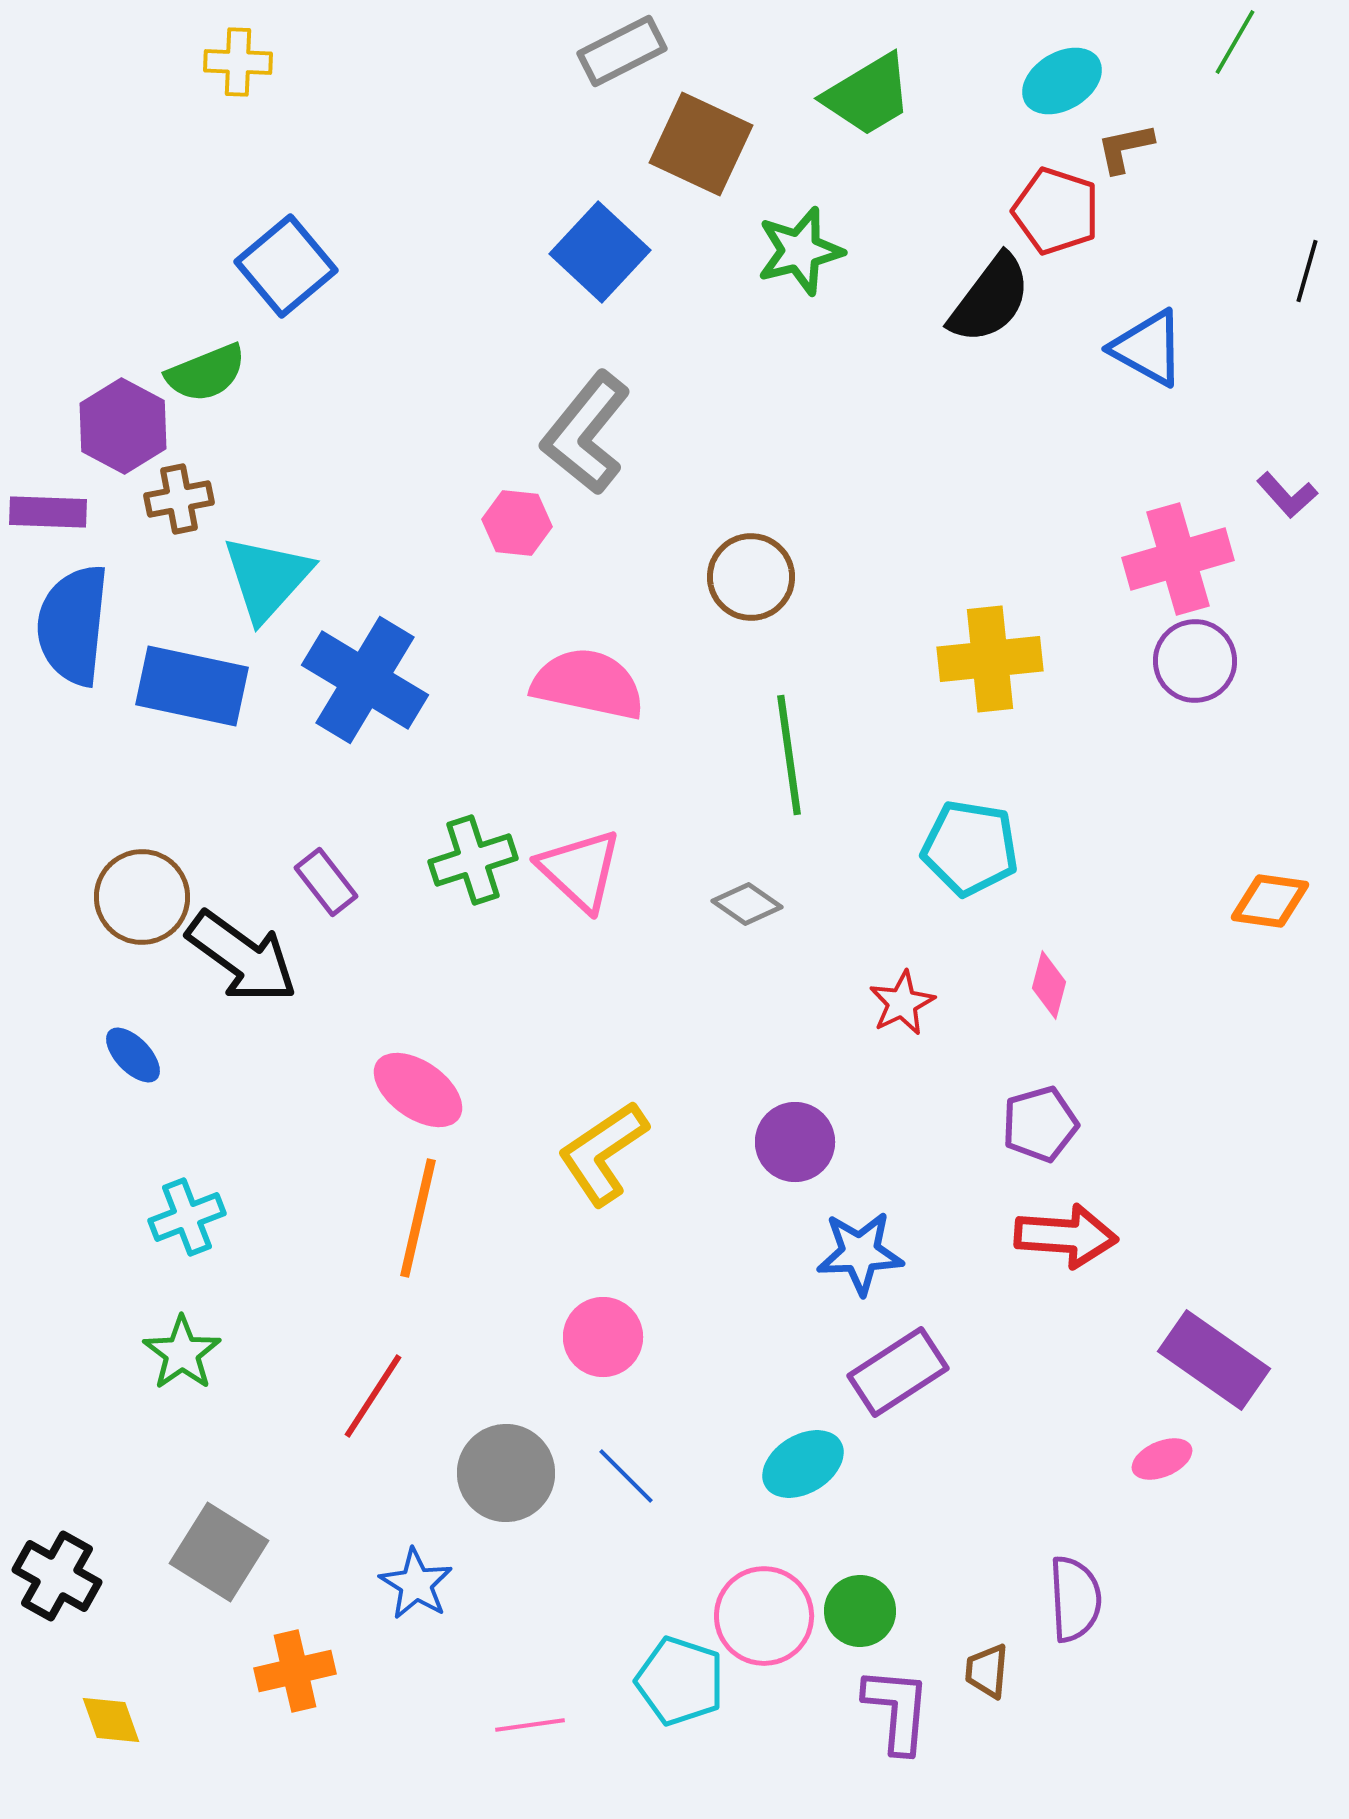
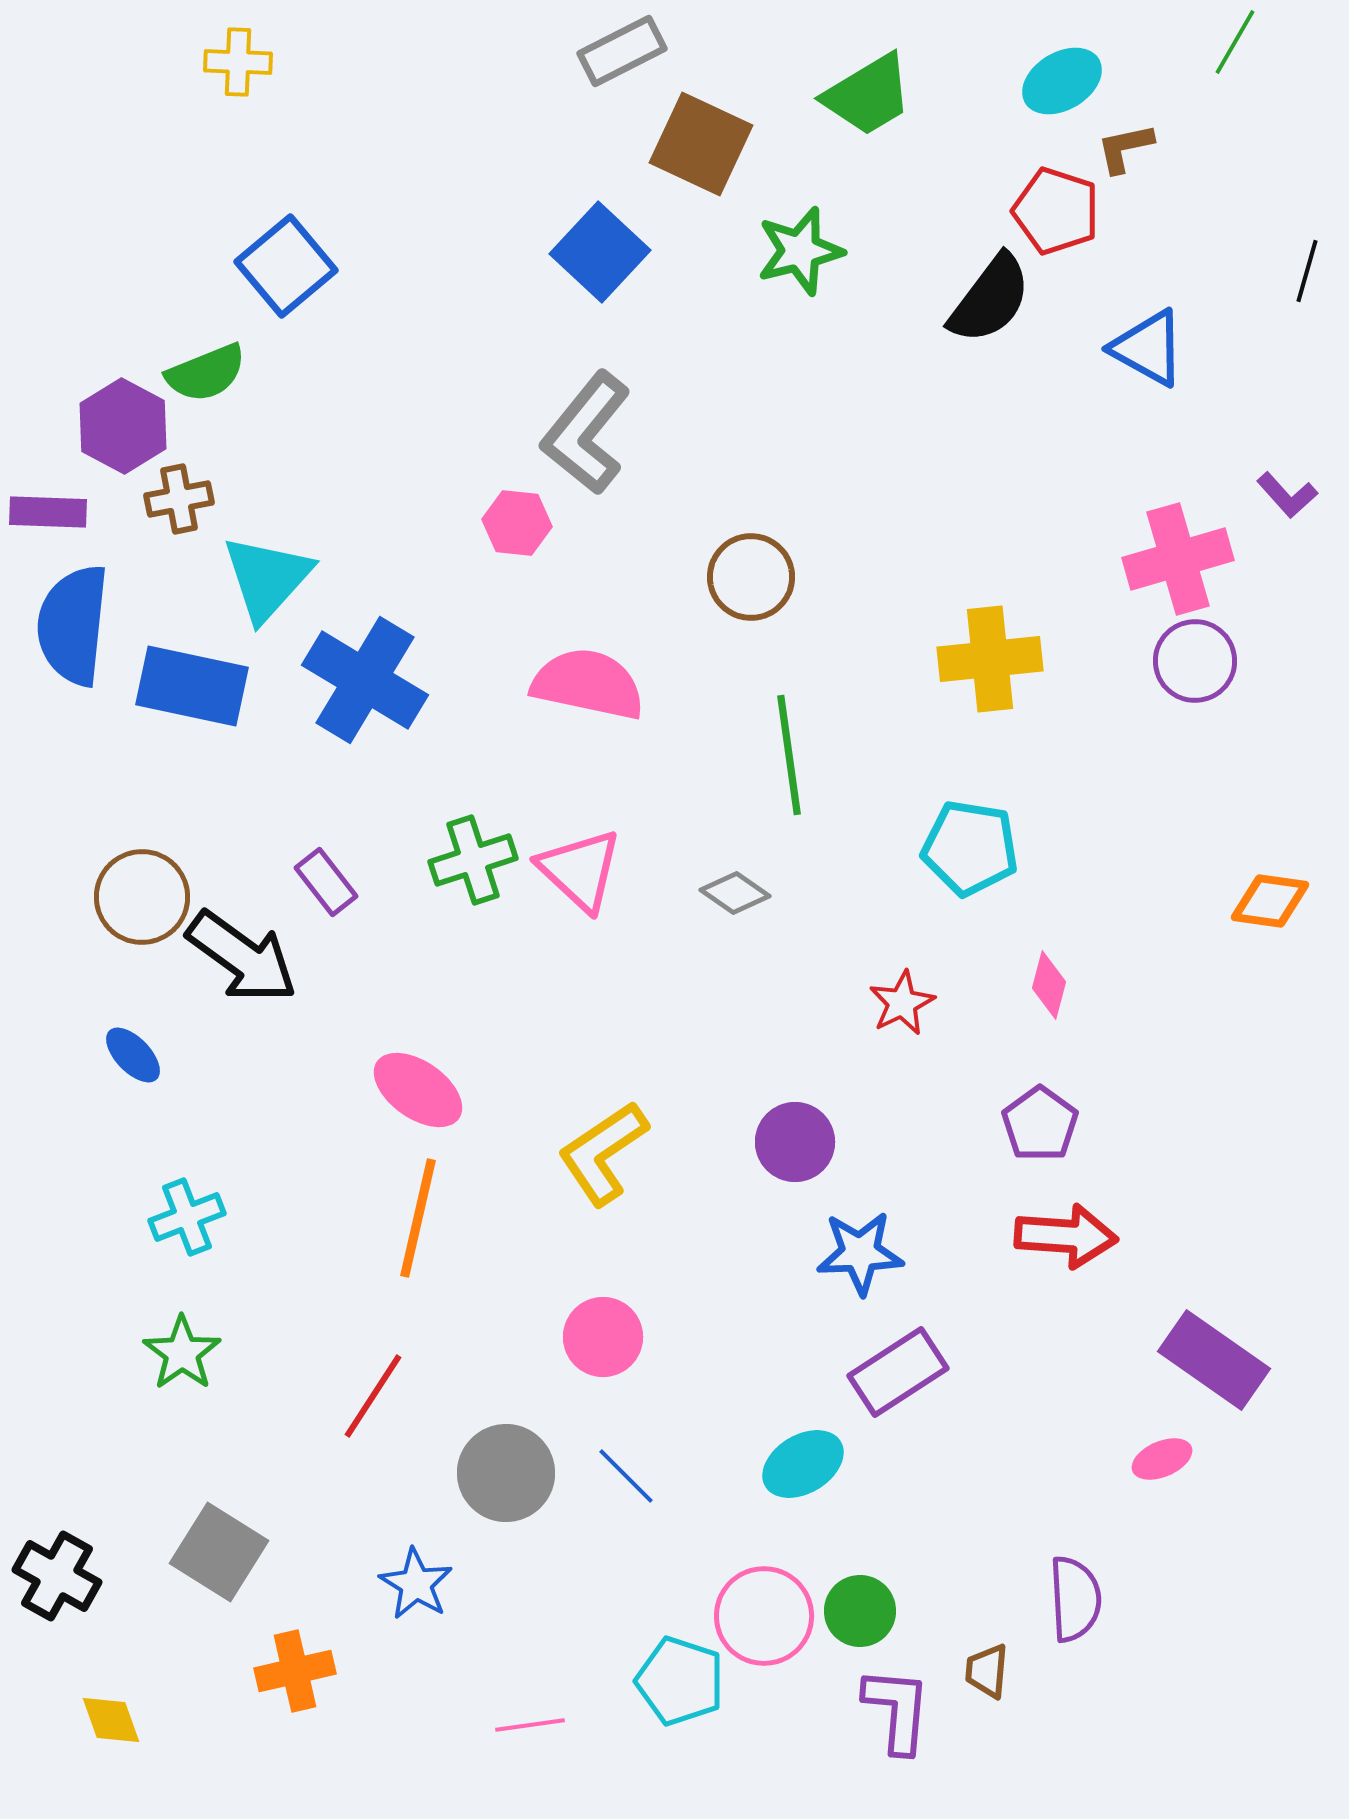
gray diamond at (747, 904): moved 12 px left, 11 px up
purple pentagon at (1040, 1124): rotated 20 degrees counterclockwise
